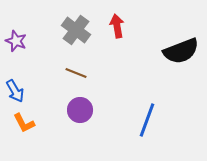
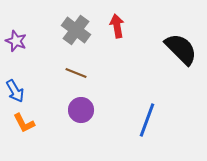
black semicircle: moved 2 px up; rotated 114 degrees counterclockwise
purple circle: moved 1 px right
